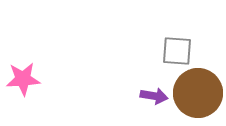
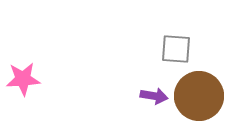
gray square: moved 1 px left, 2 px up
brown circle: moved 1 px right, 3 px down
